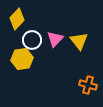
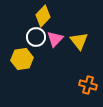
yellow diamond: moved 26 px right, 3 px up
white circle: moved 4 px right, 3 px up
